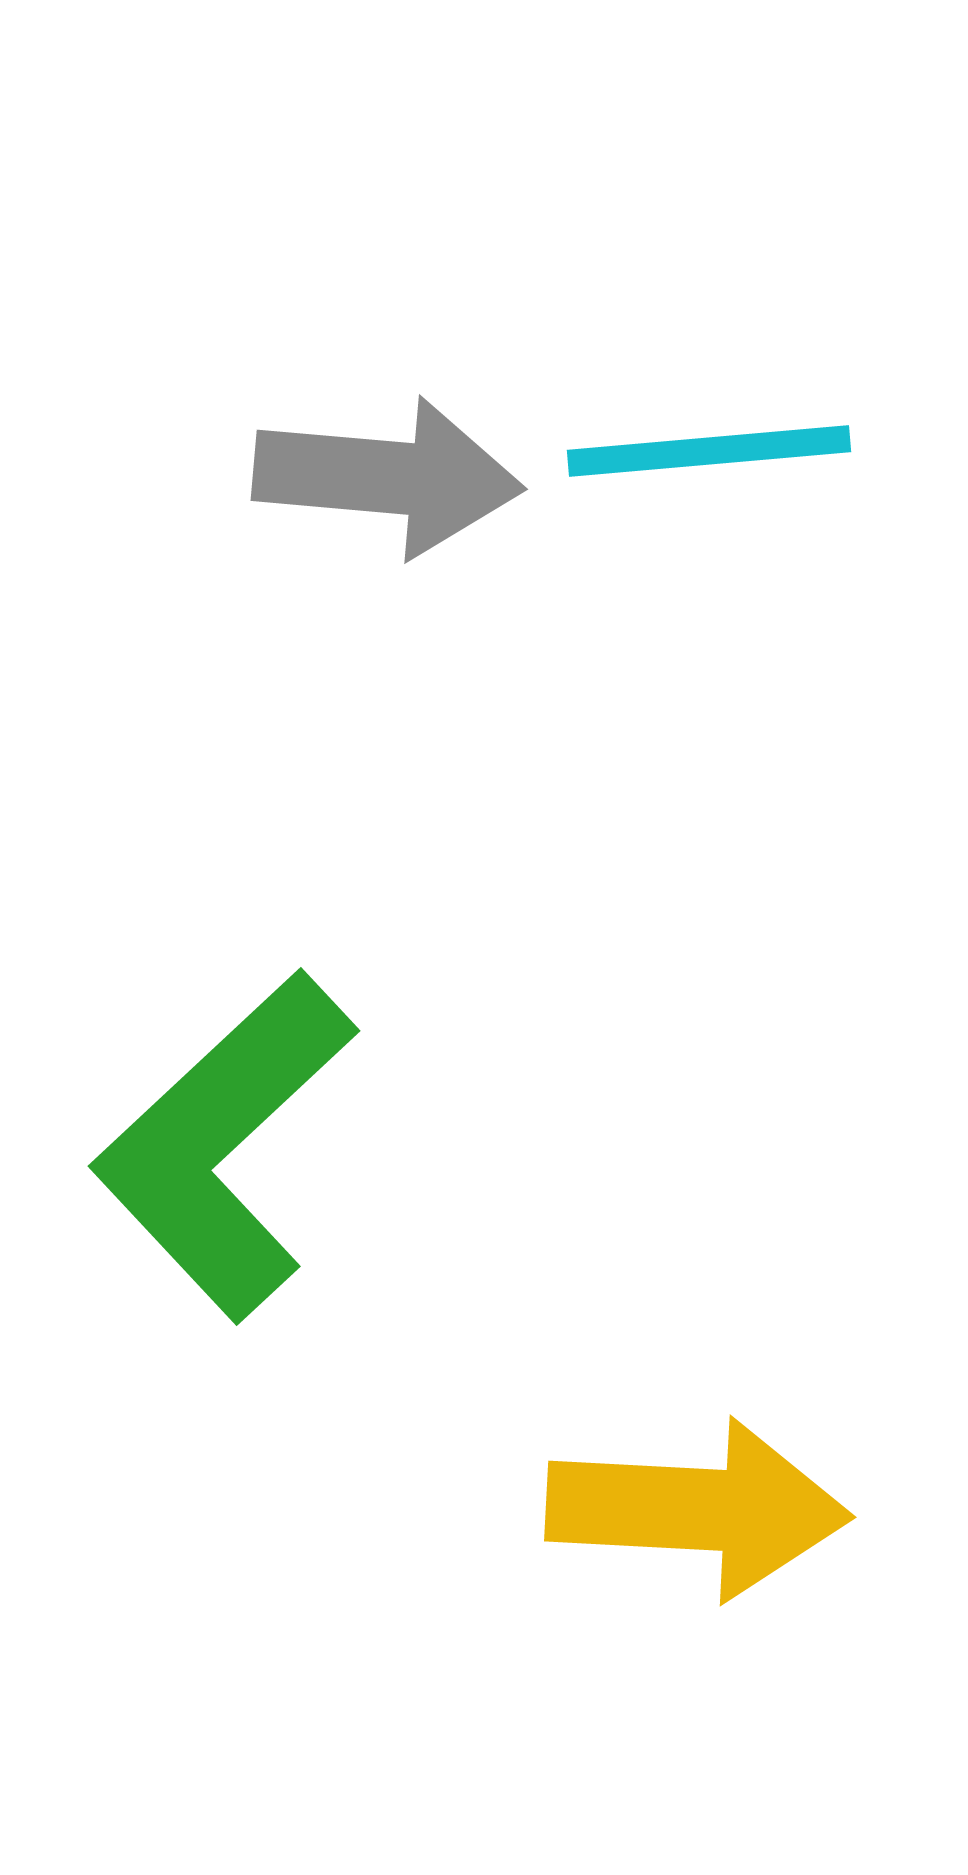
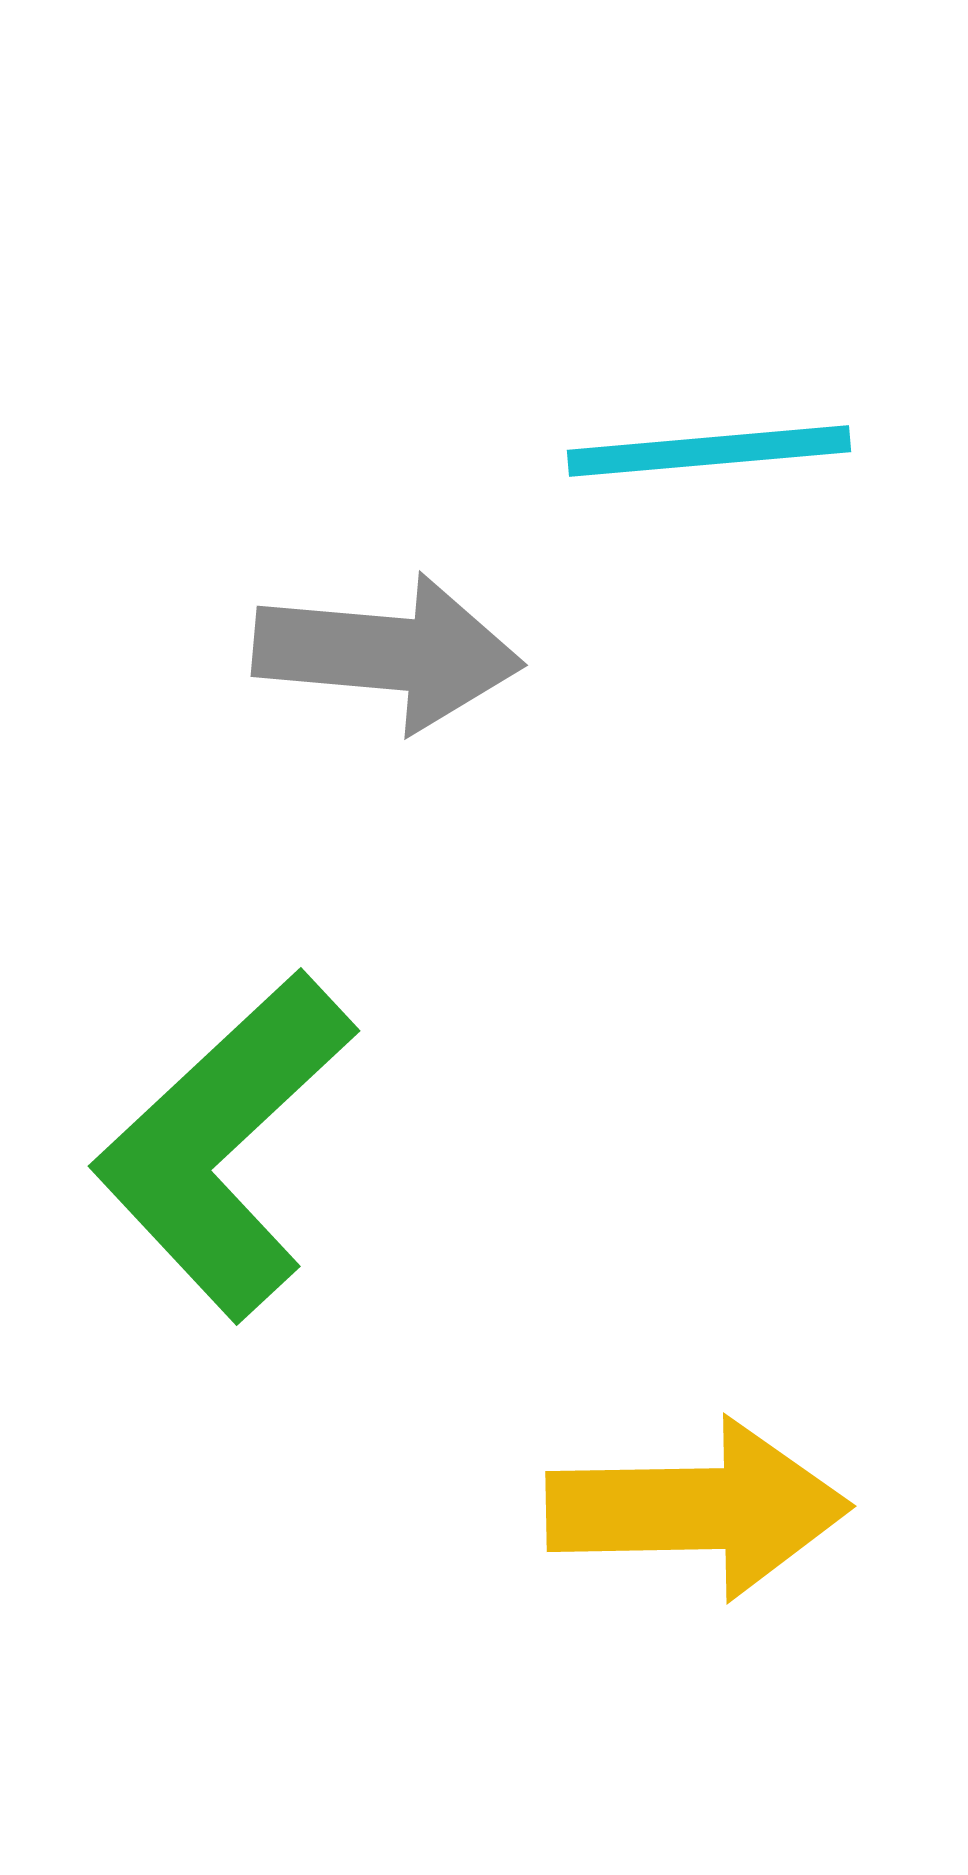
gray arrow: moved 176 px down
yellow arrow: rotated 4 degrees counterclockwise
